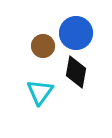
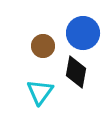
blue circle: moved 7 px right
